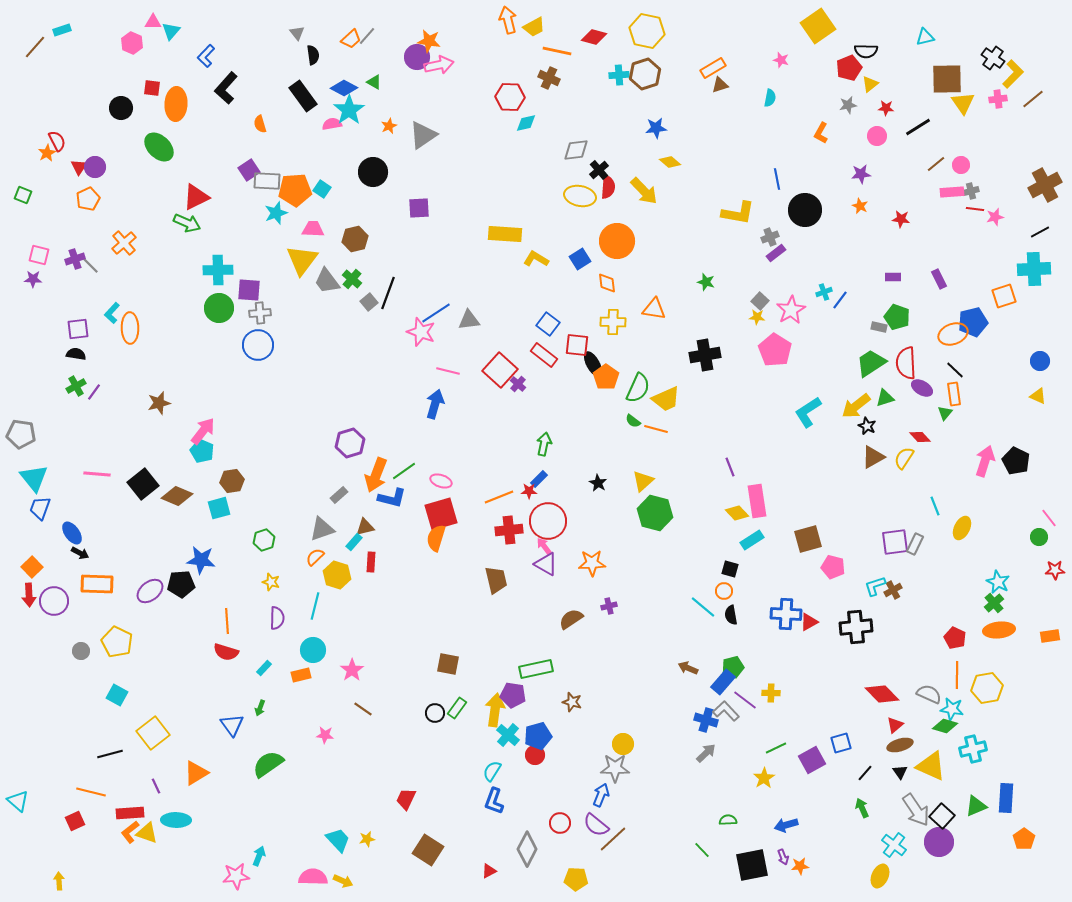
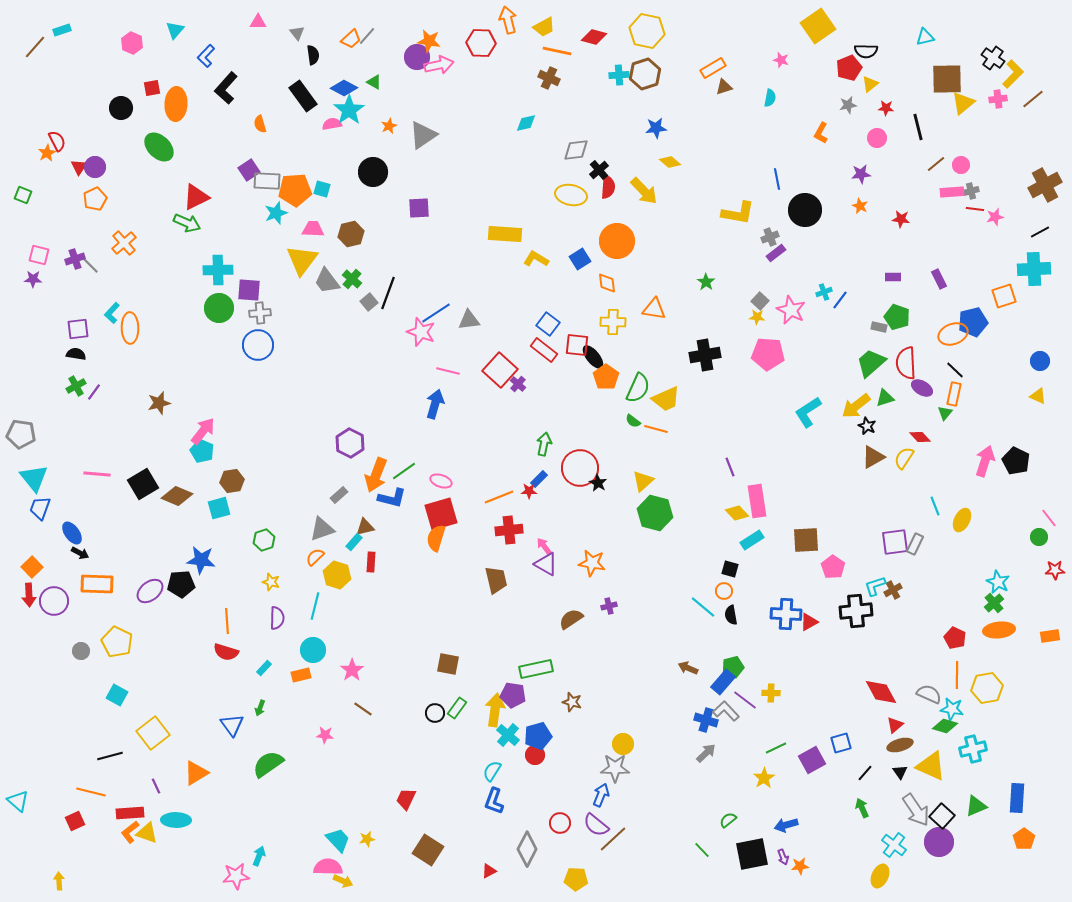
pink triangle at (153, 22): moved 105 px right
yellow trapezoid at (534, 27): moved 10 px right
cyan triangle at (171, 31): moved 4 px right, 1 px up
brown triangle at (720, 85): moved 4 px right, 2 px down
red square at (152, 88): rotated 18 degrees counterclockwise
red hexagon at (510, 97): moved 29 px left, 54 px up
yellow triangle at (963, 103): rotated 25 degrees clockwise
black line at (918, 127): rotated 72 degrees counterclockwise
pink circle at (877, 136): moved 2 px down
cyan square at (322, 189): rotated 18 degrees counterclockwise
yellow ellipse at (580, 196): moved 9 px left, 1 px up
orange pentagon at (88, 199): moved 7 px right
brown hexagon at (355, 239): moved 4 px left, 5 px up
green star at (706, 282): rotated 18 degrees clockwise
pink star at (791, 310): rotated 16 degrees counterclockwise
pink pentagon at (775, 350): moved 7 px left, 4 px down; rotated 28 degrees counterclockwise
red rectangle at (544, 355): moved 5 px up
green trapezoid at (871, 363): rotated 8 degrees counterclockwise
black ellipse at (593, 364): moved 7 px up; rotated 10 degrees counterclockwise
orange rectangle at (954, 394): rotated 20 degrees clockwise
purple hexagon at (350, 443): rotated 16 degrees counterclockwise
black square at (143, 484): rotated 8 degrees clockwise
red circle at (548, 521): moved 32 px right, 53 px up
yellow ellipse at (962, 528): moved 8 px up
brown square at (808, 539): moved 2 px left, 1 px down; rotated 12 degrees clockwise
orange star at (592, 563): rotated 12 degrees clockwise
pink pentagon at (833, 567): rotated 20 degrees clockwise
black cross at (856, 627): moved 16 px up
red diamond at (882, 694): moved 1 px left, 2 px up; rotated 16 degrees clockwise
black line at (110, 754): moved 2 px down
blue rectangle at (1006, 798): moved 11 px right
green semicircle at (728, 820): rotated 36 degrees counterclockwise
black square at (752, 865): moved 11 px up
pink semicircle at (313, 877): moved 15 px right, 10 px up
